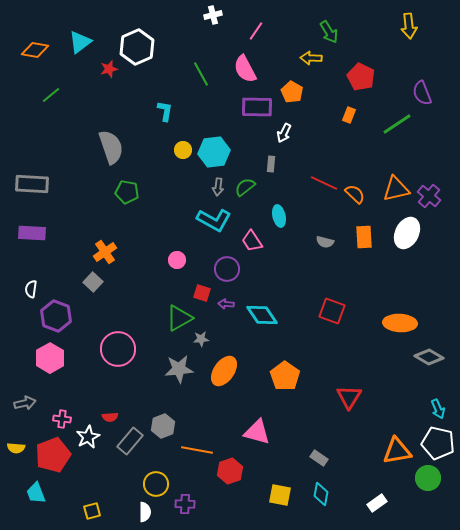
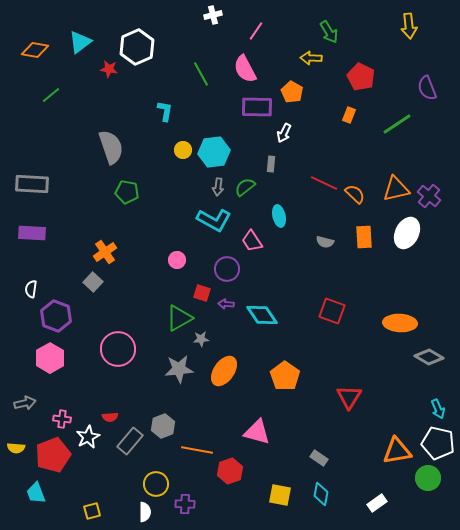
red star at (109, 69): rotated 24 degrees clockwise
purple semicircle at (422, 93): moved 5 px right, 5 px up
